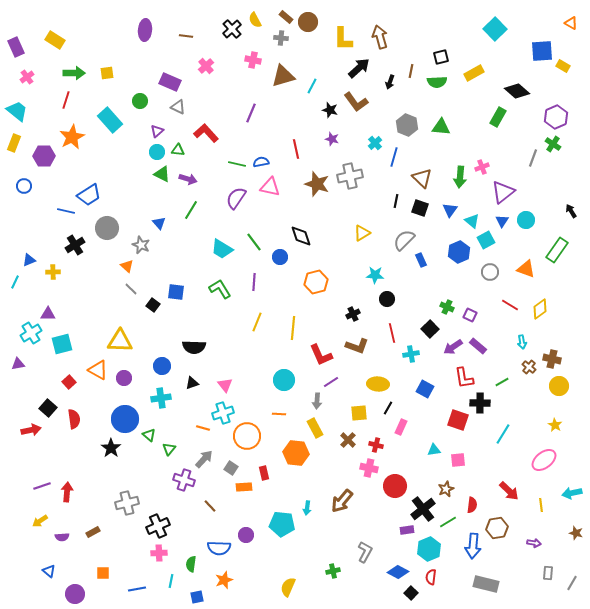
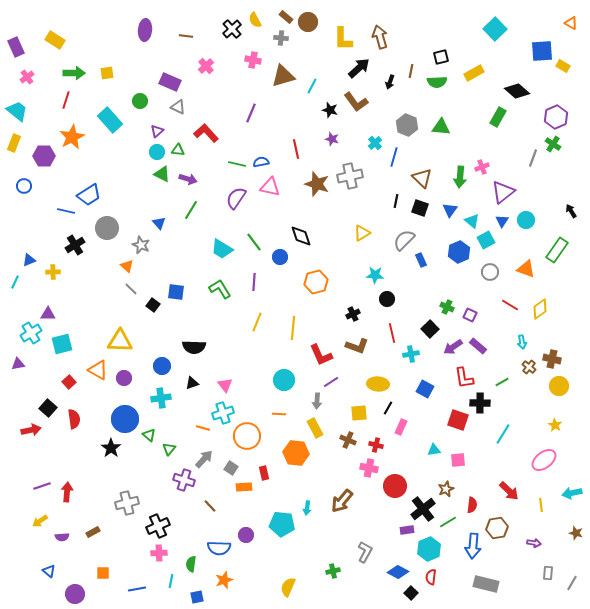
brown cross at (348, 440): rotated 21 degrees counterclockwise
